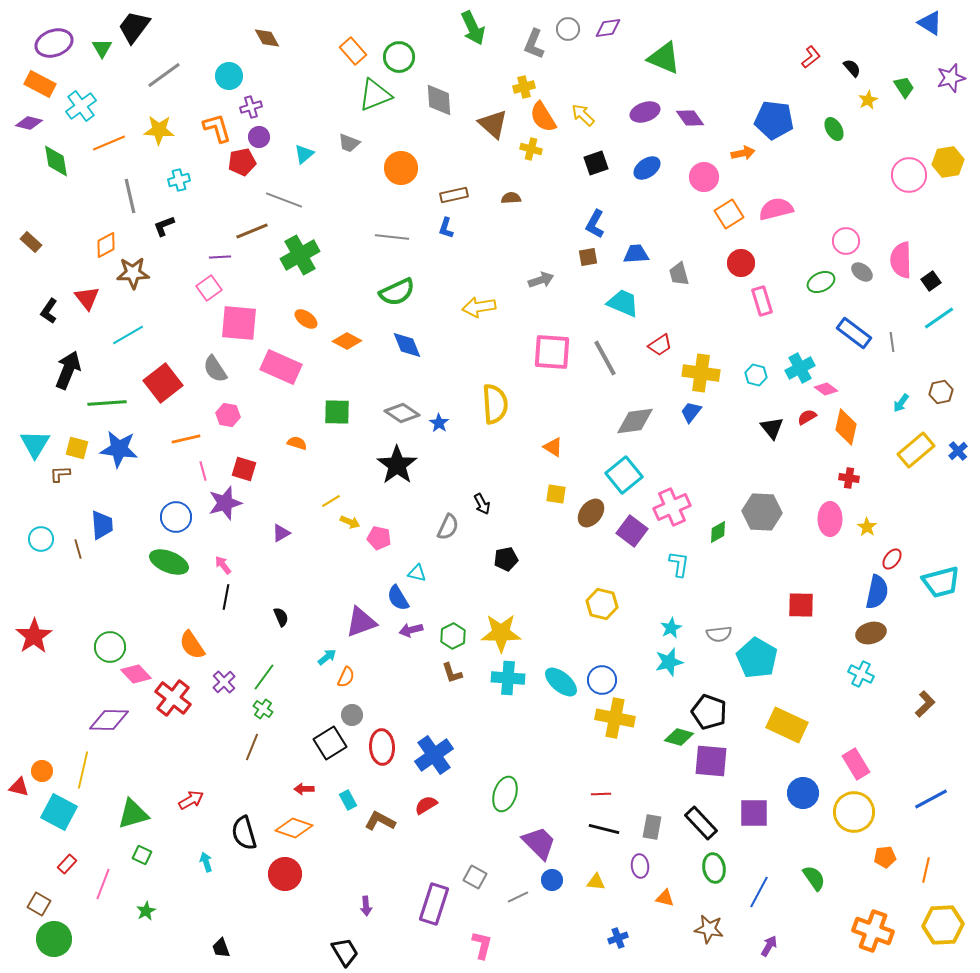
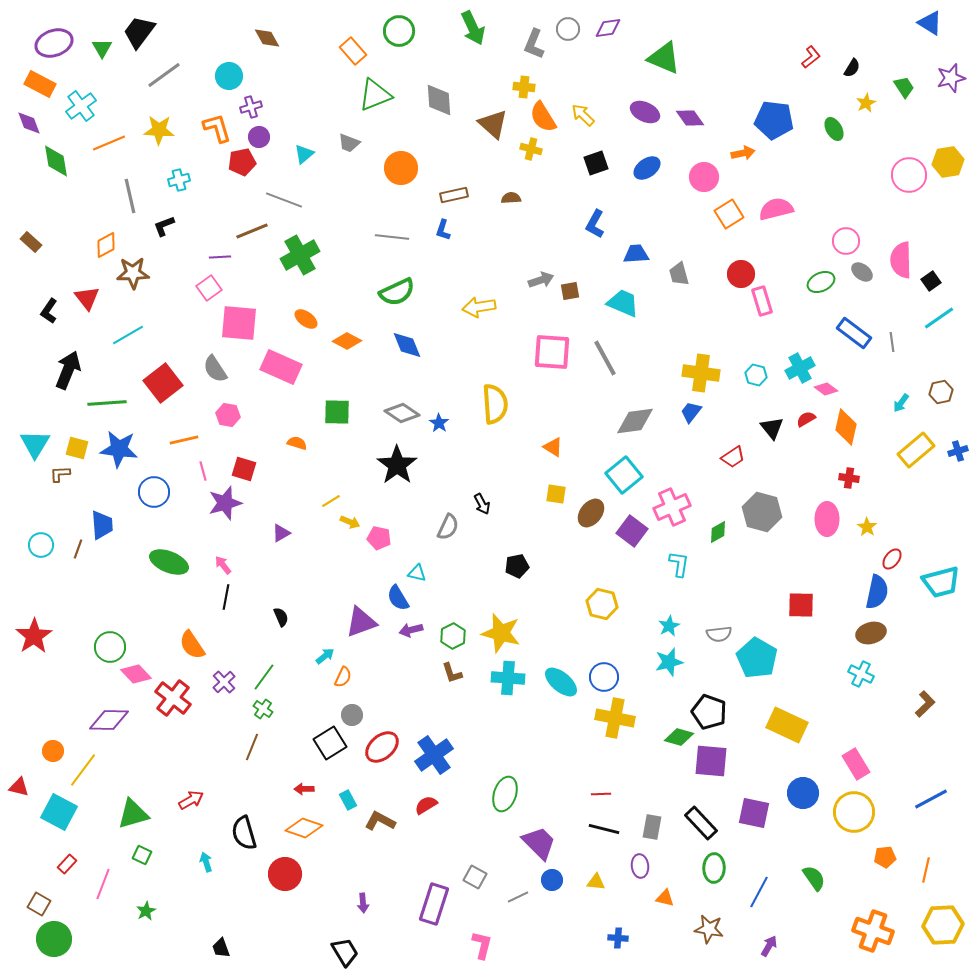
black trapezoid at (134, 27): moved 5 px right, 5 px down
green circle at (399, 57): moved 26 px up
black semicircle at (852, 68): rotated 72 degrees clockwise
yellow cross at (524, 87): rotated 20 degrees clockwise
yellow star at (868, 100): moved 2 px left, 3 px down
purple ellipse at (645, 112): rotated 44 degrees clockwise
purple diamond at (29, 123): rotated 56 degrees clockwise
blue L-shape at (446, 228): moved 3 px left, 2 px down
brown square at (588, 257): moved 18 px left, 34 px down
red circle at (741, 263): moved 11 px down
red trapezoid at (660, 345): moved 73 px right, 112 px down
red semicircle at (807, 417): moved 1 px left, 2 px down
orange line at (186, 439): moved 2 px left, 1 px down
blue cross at (958, 451): rotated 24 degrees clockwise
gray hexagon at (762, 512): rotated 12 degrees clockwise
blue circle at (176, 517): moved 22 px left, 25 px up
pink ellipse at (830, 519): moved 3 px left
cyan circle at (41, 539): moved 6 px down
brown line at (78, 549): rotated 36 degrees clockwise
black pentagon at (506, 559): moved 11 px right, 7 px down
cyan star at (671, 628): moved 2 px left, 2 px up
yellow star at (501, 633): rotated 15 degrees clockwise
cyan arrow at (327, 657): moved 2 px left, 1 px up
orange semicircle at (346, 677): moved 3 px left
blue circle at (602, 680): moved 2 px right, 3 px up
red ellipse at (382, 747): rotated 52 degrees clockwise
yellow line at (83, 770): rotated 24 degrees clockwise
orange circle at (42, 771): moved 11 px right, 20 px up
purple square at (754, 813): rotated 12 degrees clockwise
orange diamond at (294, 828): moved 10 px right
green ellipse at (714, 868): rotated 12 degrees clockwise
purple arrow at (366, 906): moved 3 px left, 3 px up
blue cross at (618, 938): rotated 24 degrees clockwise
